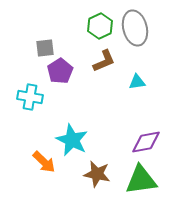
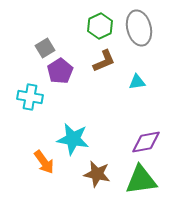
gray ellipse: moved 4 px right
gray square: rotated 24 degrees counterclockwise
cyan star: moved 1 px right, 1 px up; rotated 16 degrees counterclockwise
orange arrow: rotated 10 degrees clockwise
